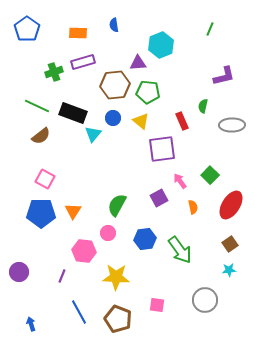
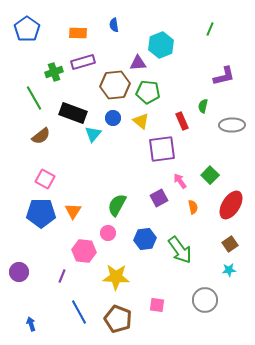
green line at (37, 106): moved 3 px left, 8 px up; rotated 35 degrees clockwise
